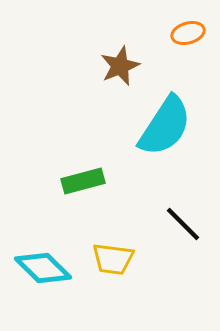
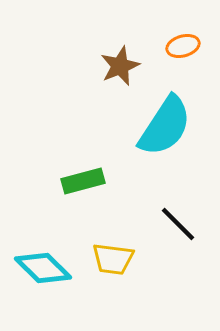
orange ellipse: moved 5 px left, 13 px down
black line: moved 5 px left
